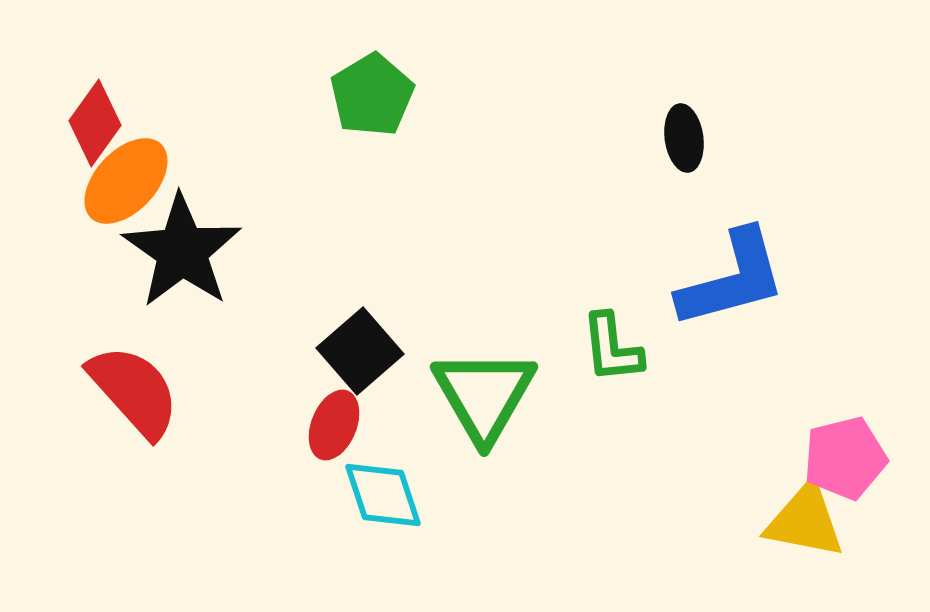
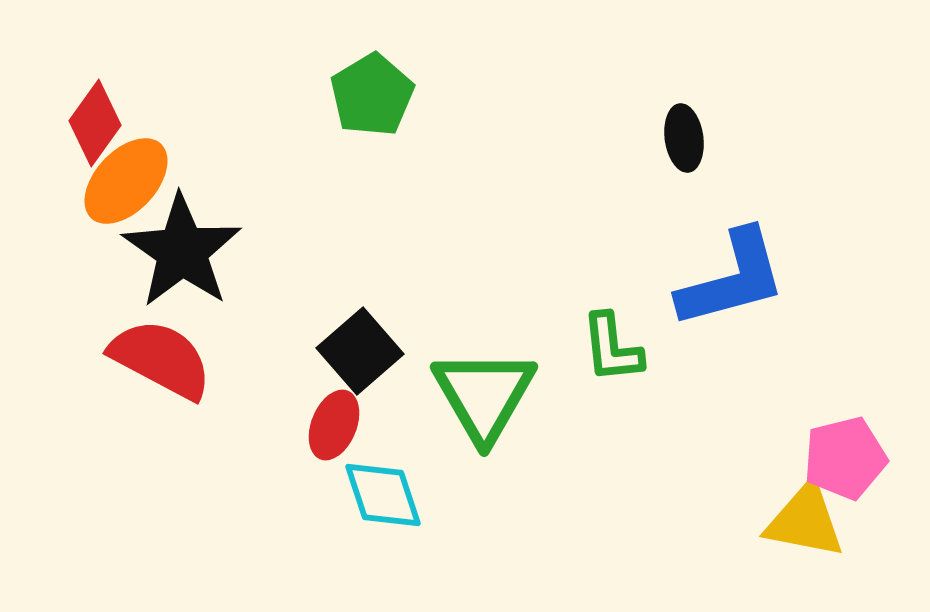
red semicircle: moved 27 px right, 32 px up; rotated 20 degrees counterclockwise
